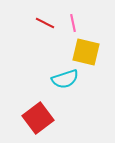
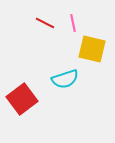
yellow square: moved 6 px right, 3 px up
red square: moved 16 px left, 19 px up
